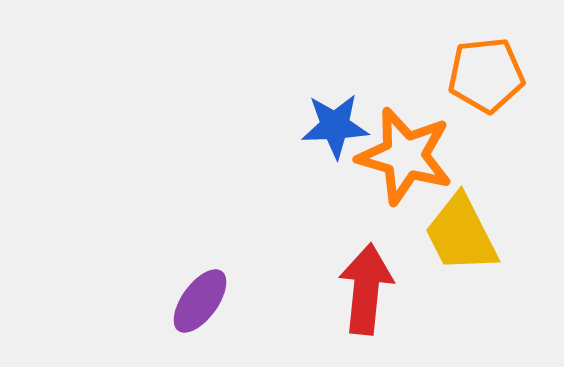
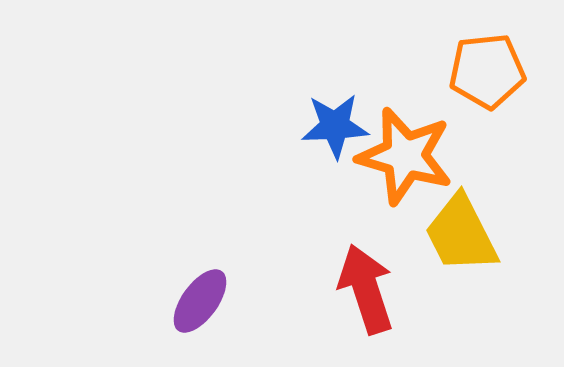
orange pentagon: moved 1 px right, 4 px up
red arrow: rotated 24 degrees counterclockwise
